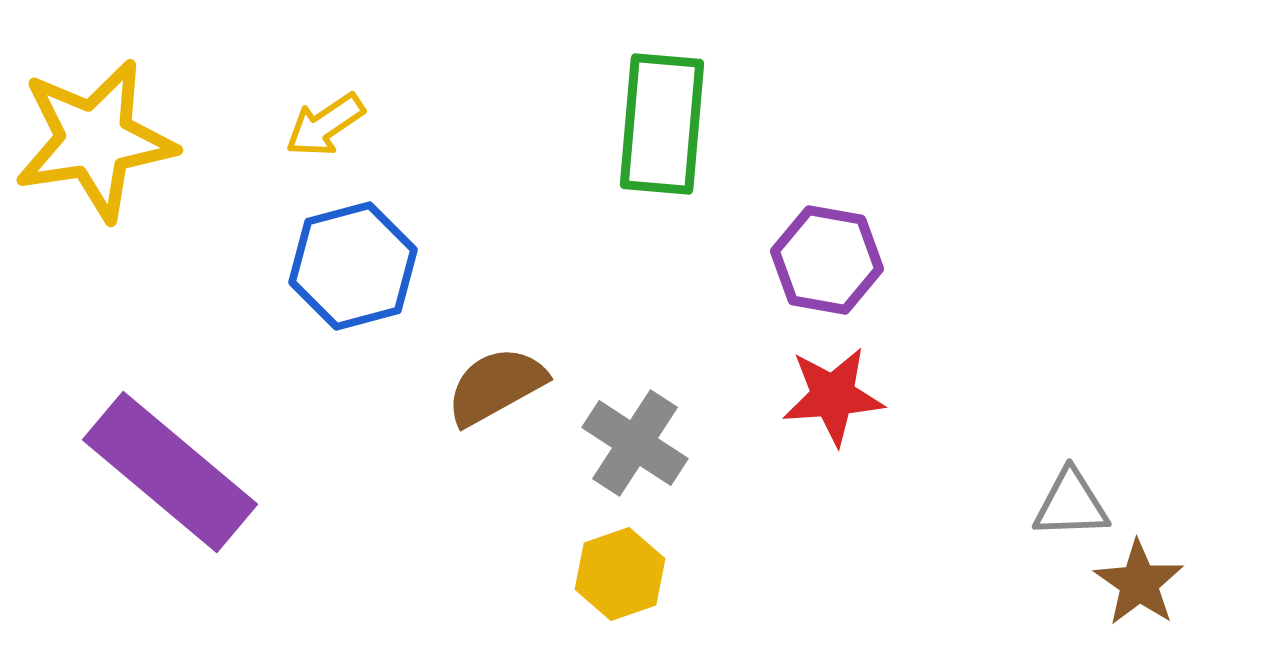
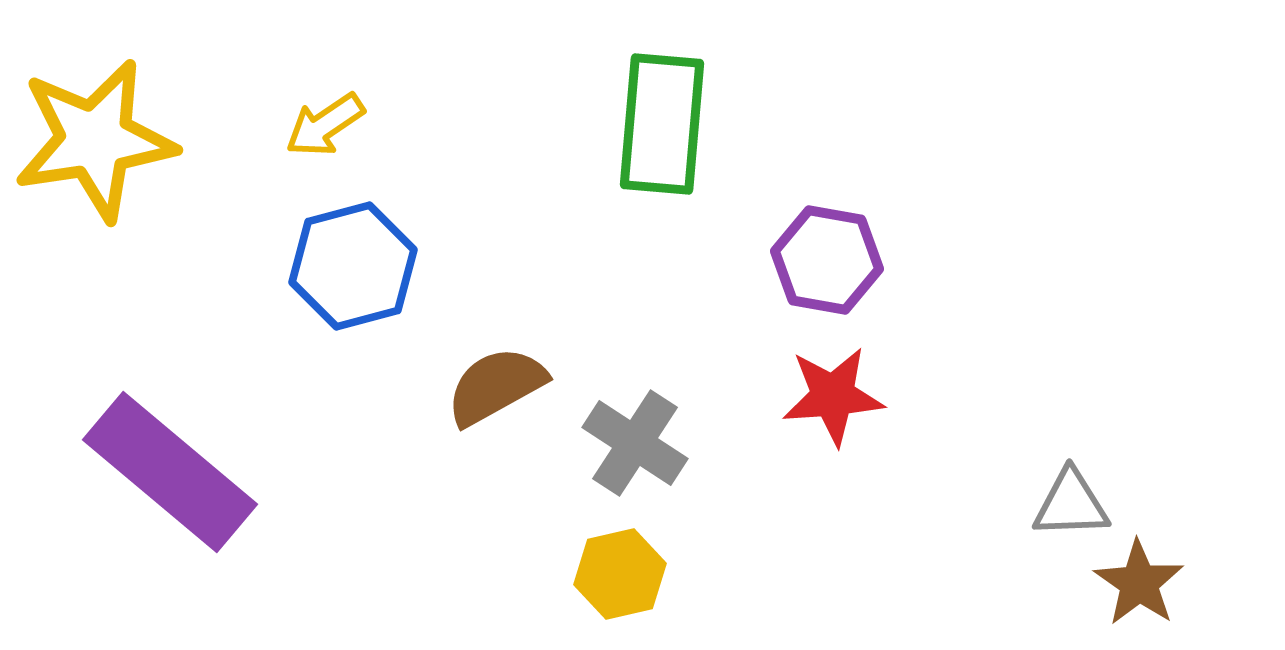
yellow hexagon: rotated 6 degrees clockwise
